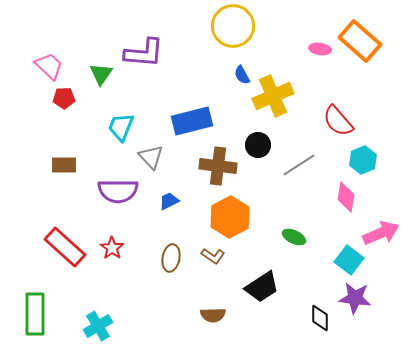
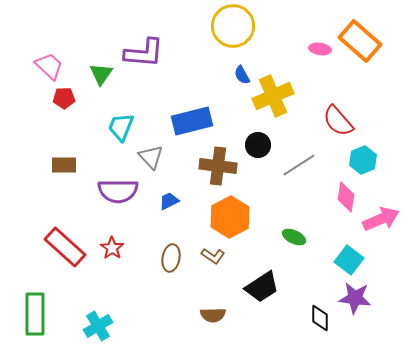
pink arrow: moved 14 px up
